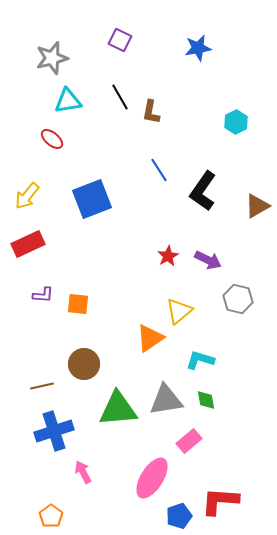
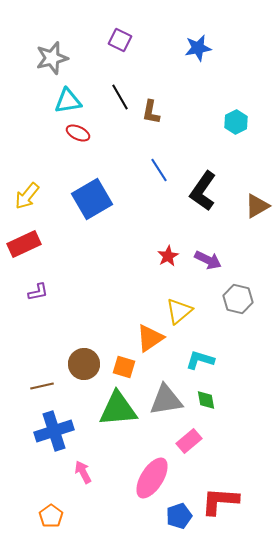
red ellipse: moved 26 px right, 6 px up; rotated 15 degrees counterclockwise
blue square: rotated 9 degrees counterclockwise
red rectangle: moved 4 px left
purple L-shape: moved 5 px left, 3 px up; rotated 15 degrees counterclockwise
orange square: moved 46 px right, 63 px down; rotated 10 degrees clockwise
